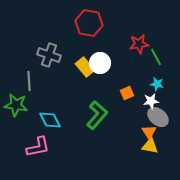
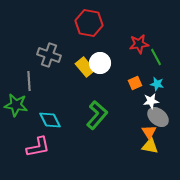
orange square: moved 8 px right, 10 px up
